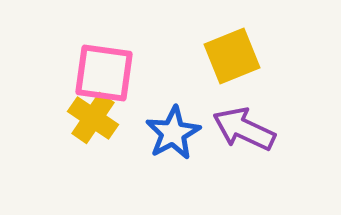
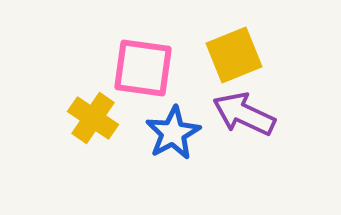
yellow square: moved 2 px right, 1 px up
pink square: moved 39 px right, 5 px up
purple arrow: moved 15 px up
